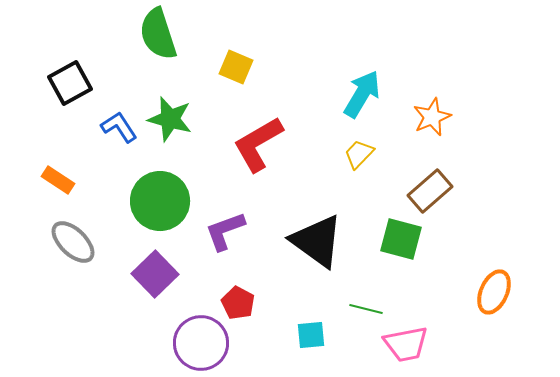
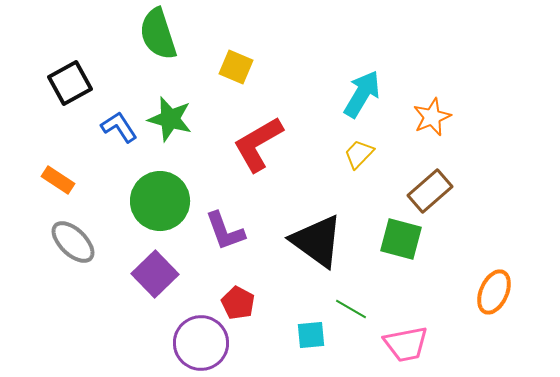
purple L-shape: rotated 90 degrees counterclockwise
green line: moved 15 px left; rotated 16 degrees clockwise
